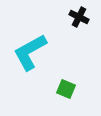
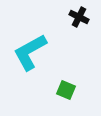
green square: moved 1 px down
